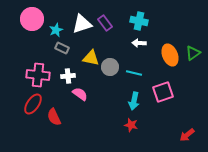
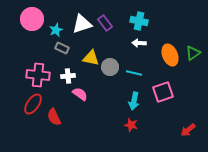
red arrow: moved 1 px right, 5 px up
